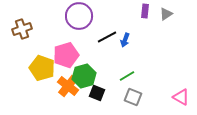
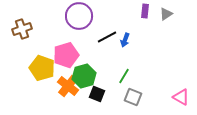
green line: moved 3 px left; rotated 28 degrees counterclockwise
black square: moved 1 px down
